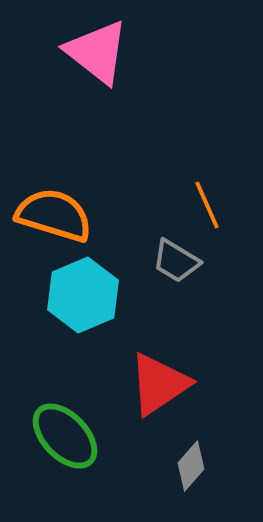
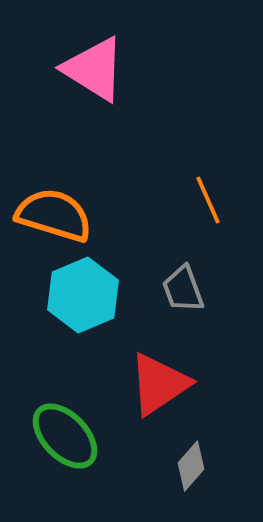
pink triangle: moved 3 px left, 17 px down; rotated 6 degrees counterclockwise
orange line: moved 1 px right, 5 px up
gray trapezoid: moved 7 px right, 28 px down; rotated 39 degrees clockwise
